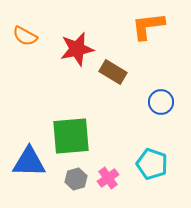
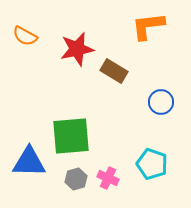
brown rectangle: moved 1 px right, 1 px up
pink cross: rotated 30 degrees counterclockwise
